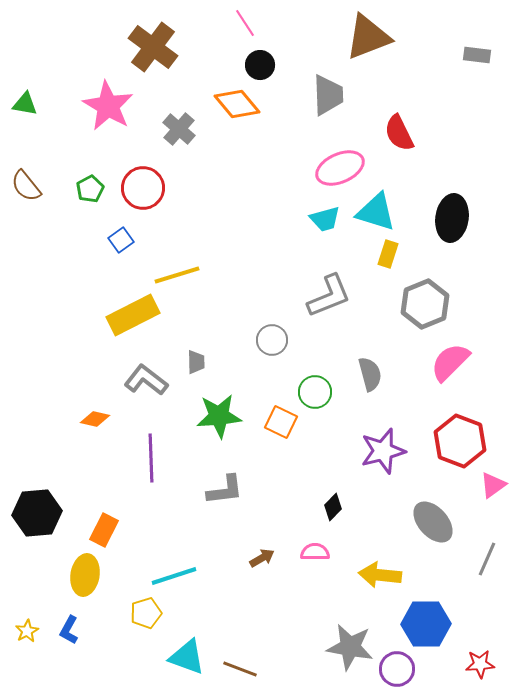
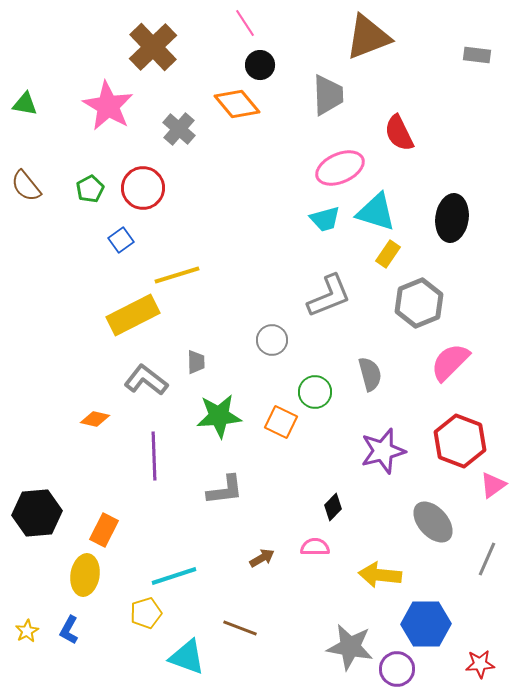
brown cross at (153, 47): rotated 9 degrees clockwise
yellow rectangle at (388, 254): rotated 16 degrees clockwise
gray hexagon at (425, 304): moved 6 px left, 1 px up
purple line at (151, 458): moved 3 px right, 2 px up
pink semicircle at (315, 552): moved 5 px up
brown line at (240, 669): moved 41 px up
